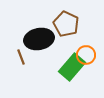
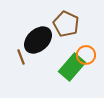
black ellipse: moved 1 px left, 1 px down; rotated 32 degrees counterclockwise
